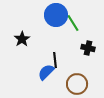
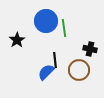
blue circle: moved 10 px left, 6 px down
green line: moved 9 px left, 5 px down; rotated 24 degrees clockwise
black star: moved 5 px left, 1 px down
black cross: moved 2 px right, 1 px down
brown circle: moved 2 px right, 14 px up
